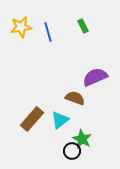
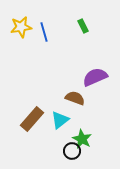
blue line: moved 4 px left
